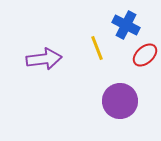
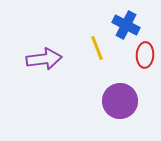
red ellipse: rotated 45 degrees counterclockwise
